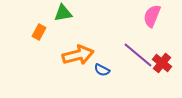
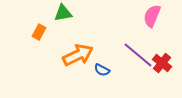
orange arrow: rotated 12 degrees counterclockwise
